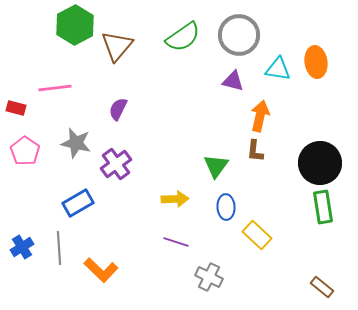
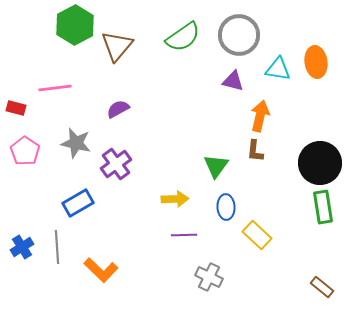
purple semicircle: rotated 35 degrees clockwise
purple line: moved 8 px right, 7 px up; rotated 20 degrees counterclockwise
gray line: moved 2 px left, 1 px up
